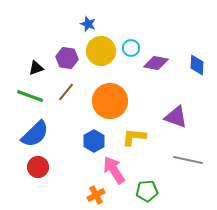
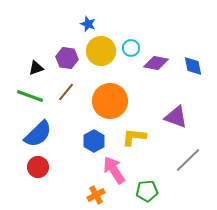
blue diamond: moved 4 px left, 1 px down; rotated 15 degrees counterclockwise
blue semicircle: moved 3 px right
gray line: rotated 56 degrees counterclockwise
